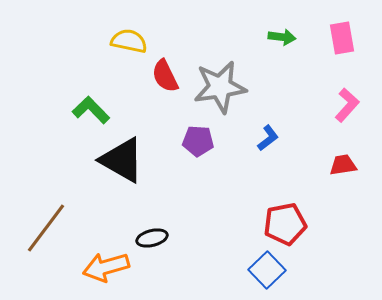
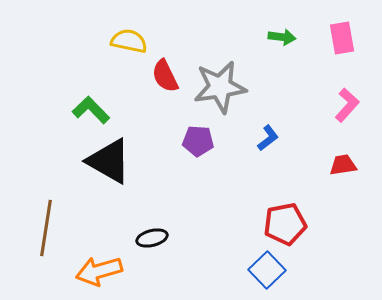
black triangle: moved 13 px left, 1 px down
brown line: rotated 28 degrees counterclockwise
orange arrow: moved 7 px left, 4 px down
